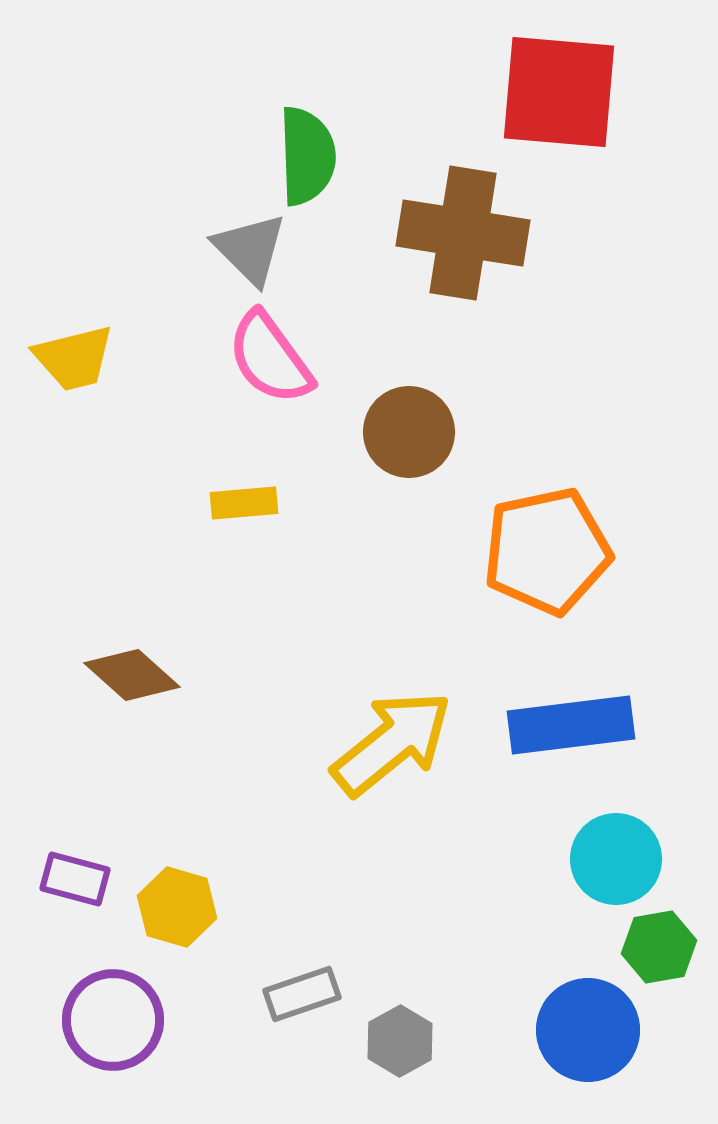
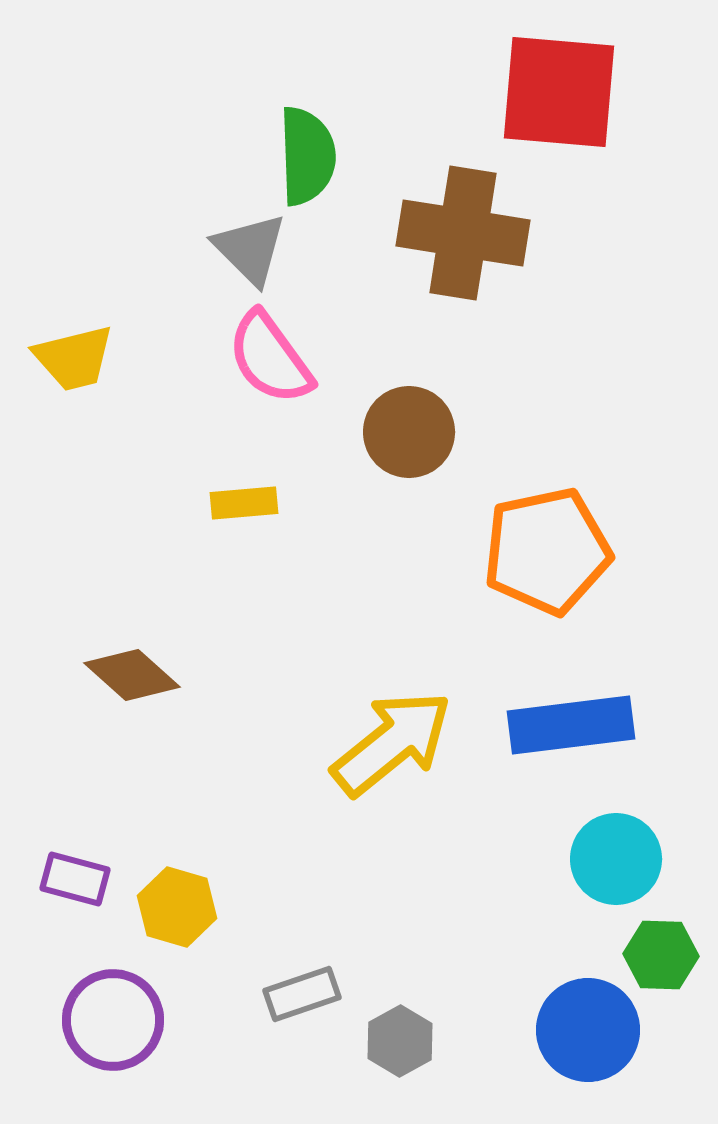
green hexagon: moved 2 px right, 8 px down; rotated 12 degrees clockwise
